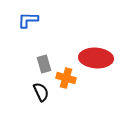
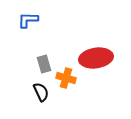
red ellipse: rotated 12 degrees counterclockwise
